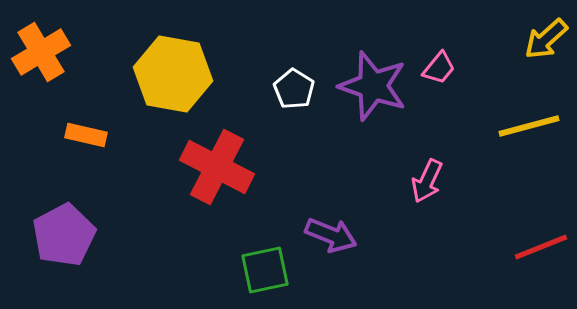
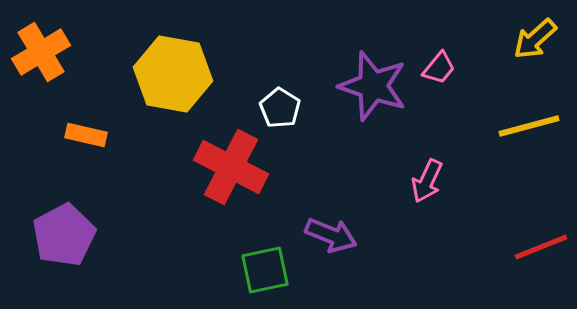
yellow arrow: moved 11 px left
white pentagon: moved 14 px left, 19 px down
red cross: moved 14 px right
